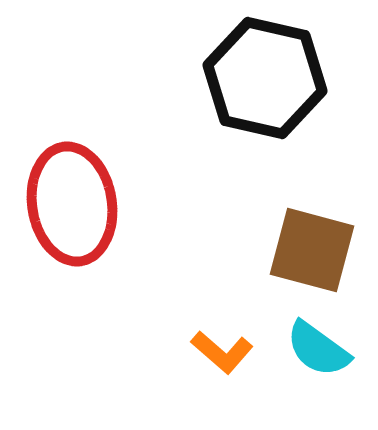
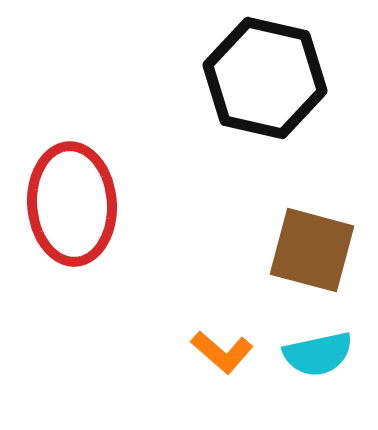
red ellipse: rotated 5 degrees clockwise
cyan semicircle: moved 5 px down; rotated 48 degrees counterclockwise
